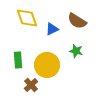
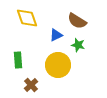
blue triangle: moved 4 px right, 6 px down
green star: moved 2 px right, 6 px up
yellow circle: moved 11 px right
